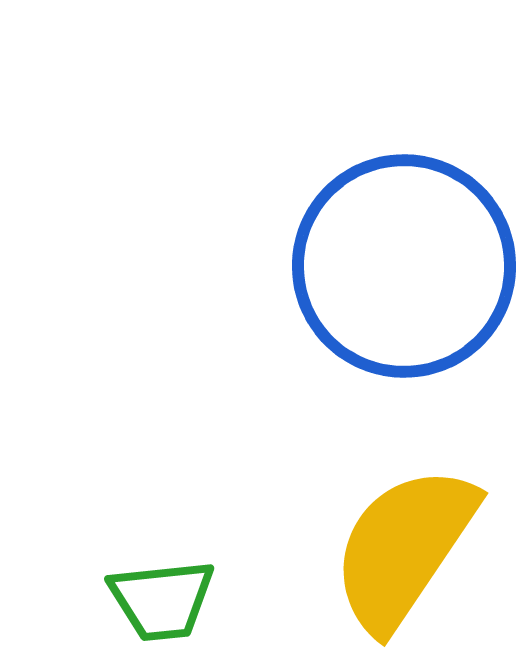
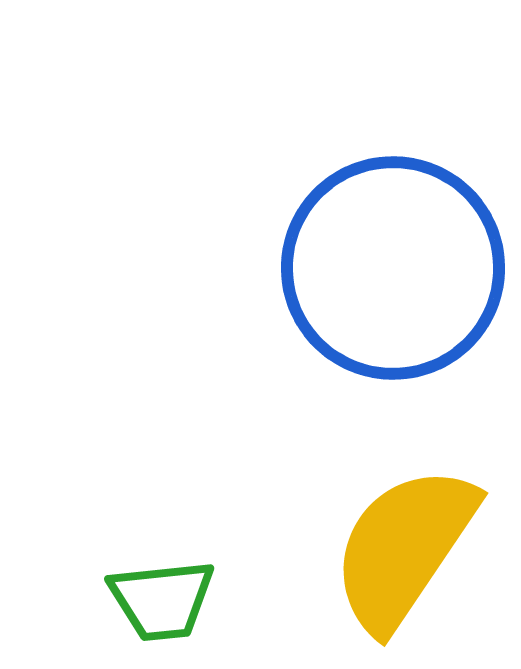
blue circle: moved 11 px left, 2 px down
